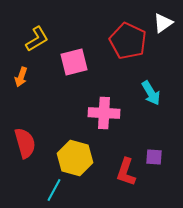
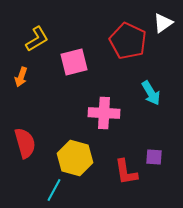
red L-shape: rotated 28 degrees counterclockwise
